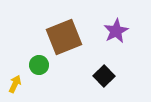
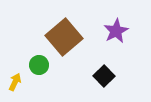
brown square: rotated 18 degrees counterclockwise
yellow arrow: moved 2 px up
